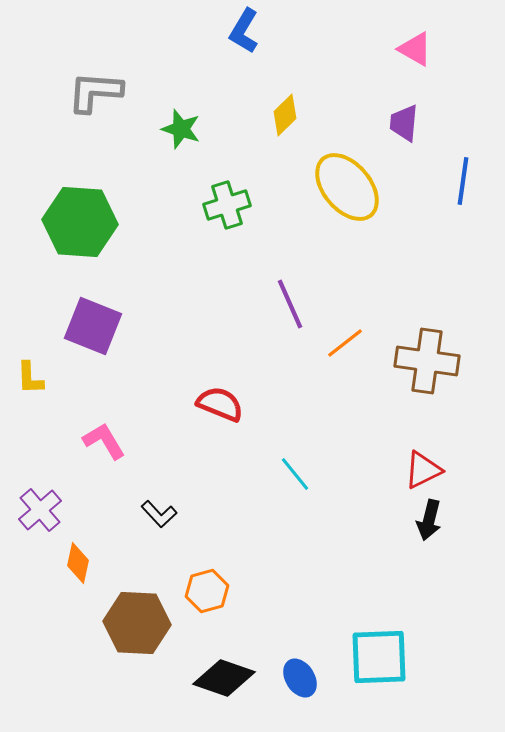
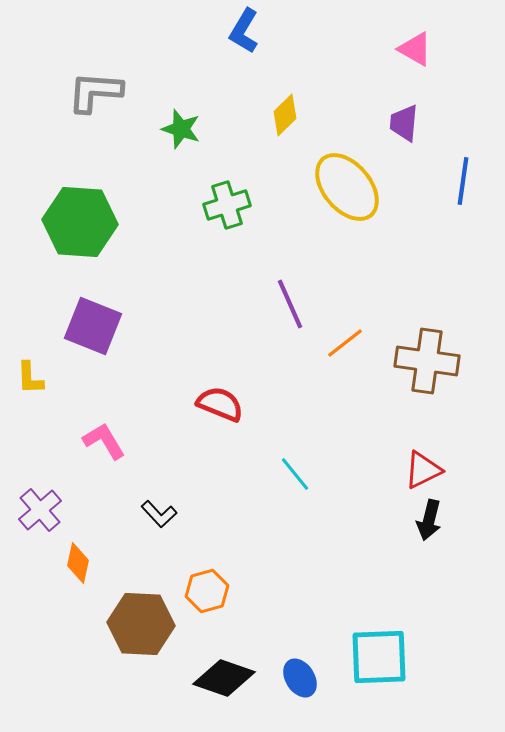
brown hexagon: moved 4 px right, 1 px down
